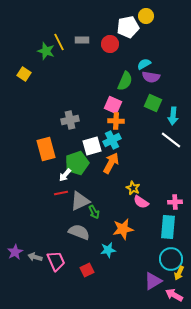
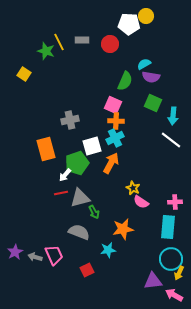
white pentagon: moved 1 px right, 3 px up; rotated 15 degrees clockwise
cyan cross: moved 3 px right, 2 px up
gray triangle: moved 3 px up; rotated 10 degrees clockwise
pink trapezoid: moved 2 px left, 6 px up
purple triangle: rotated 24 degrees clockwise
